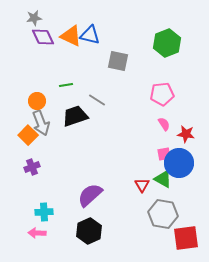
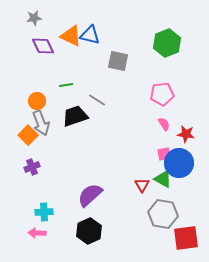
purple diamond: moved 9 px down
